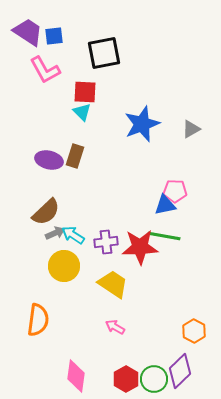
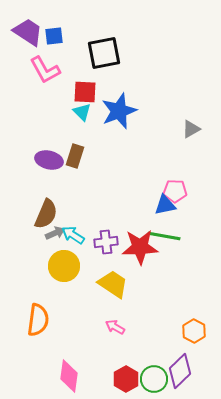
blue star: moved 23 px left, 13 px up
brown semicircle: moved 2 px down; rotated 24 degrees counterclockwise
pink diamond: moved 7 px left
